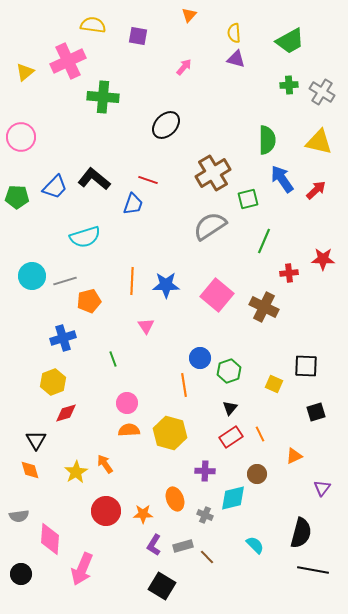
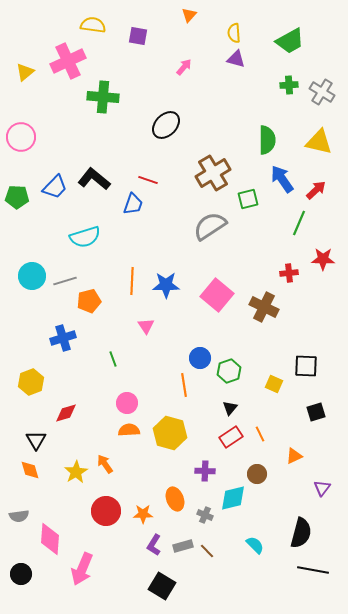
green line at (264, 241): moved 35 px right, 18 px up
yellow hexagon at (53, 382): moved 22 px left
brown line at (207, 557): moved 6 px up
